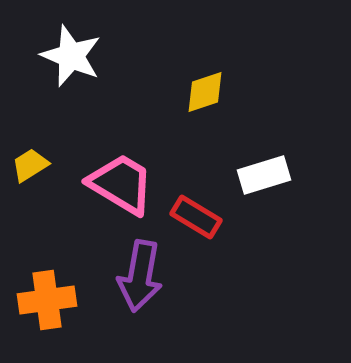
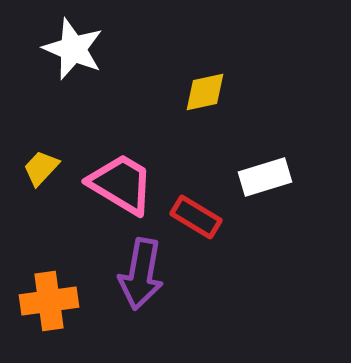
white star: moved 2 px right, 7 px up
yellow diamond: rotated 6 degrees clockwise
yellow trapezoid: moved 11 px right, 3 px down; rotated 15 degrees counterclockwise
white rectangle: moved 1 px right, 2 px down
purple arrow: moved 1 px right, 2 px up
orange cross: moved 2 px right, 1 px down
